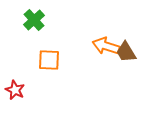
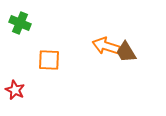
green cross: moved 14 px left, 3 px down; rotated 25 degrees counterclockwise
